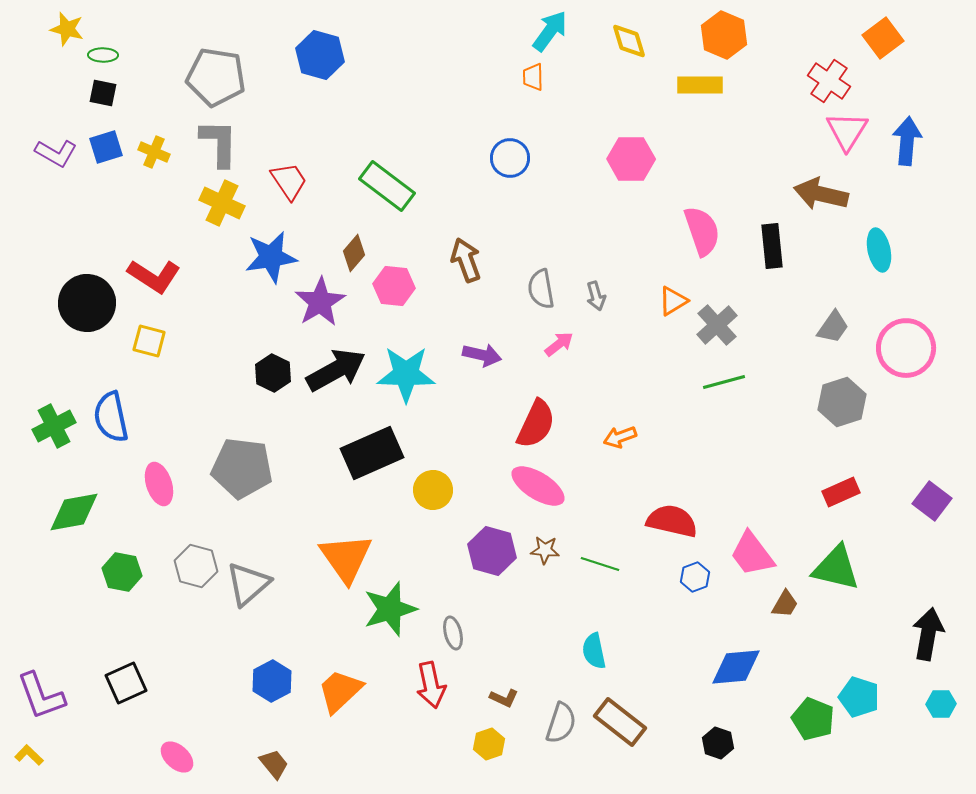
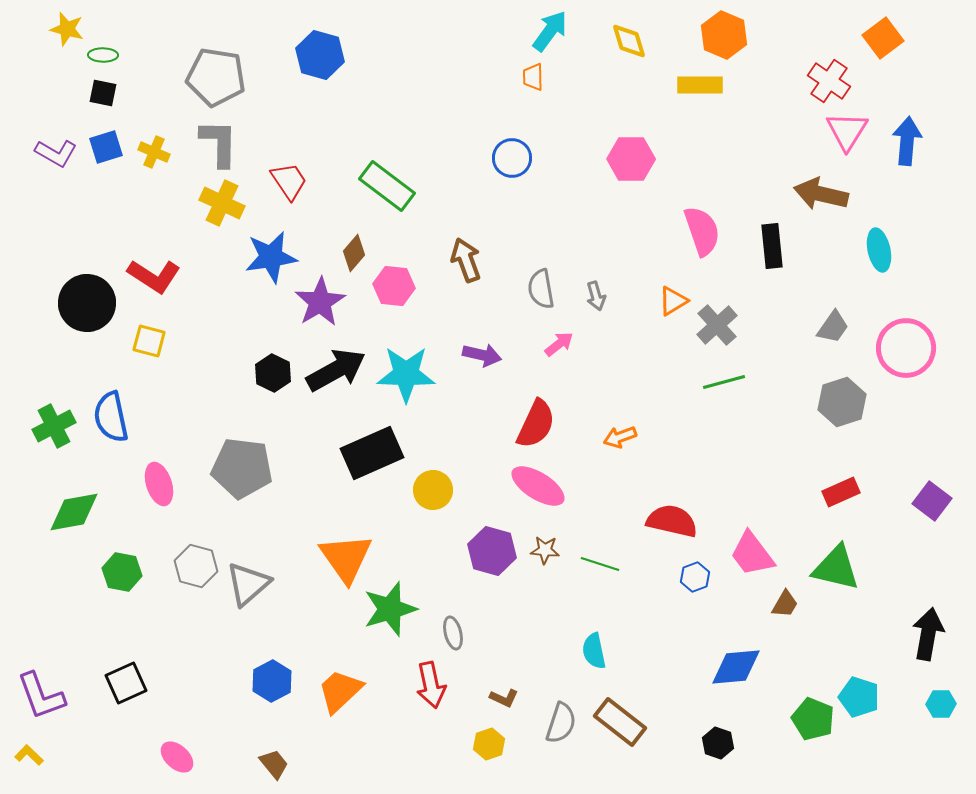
blue circle at (510, 158): moved 2 px right
